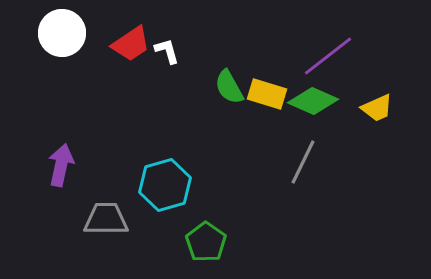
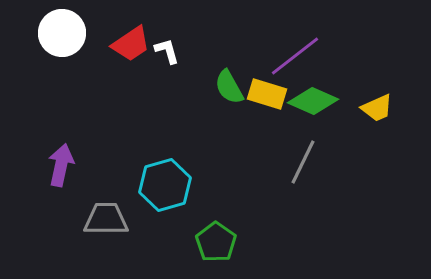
purple line: moved 33 px left
green pentagon: moved 10 px right
